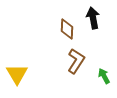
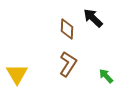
black arrow: rotated 35 degrees counterclockwise
brown L-shape: moved 8 px left, 3 px down
green arrow: moved 2 px right; rotated 14 degrees counterclockwise
